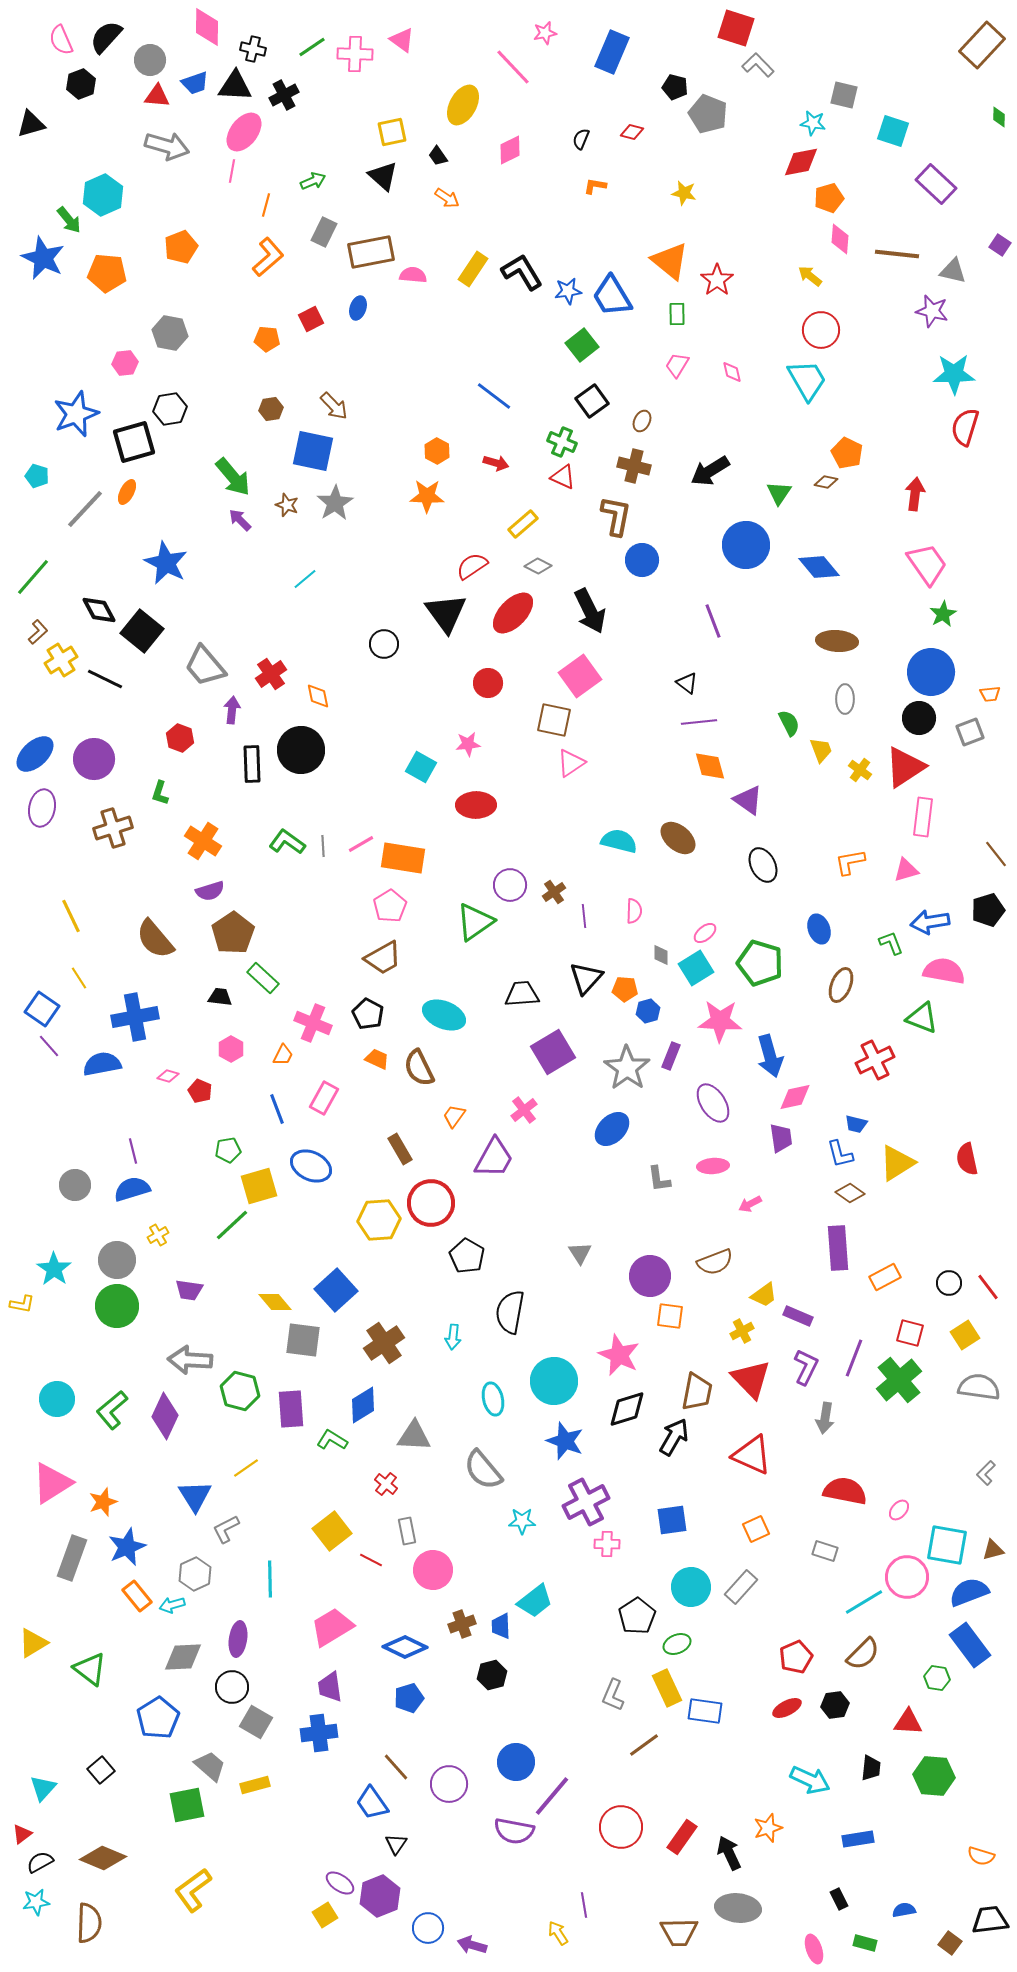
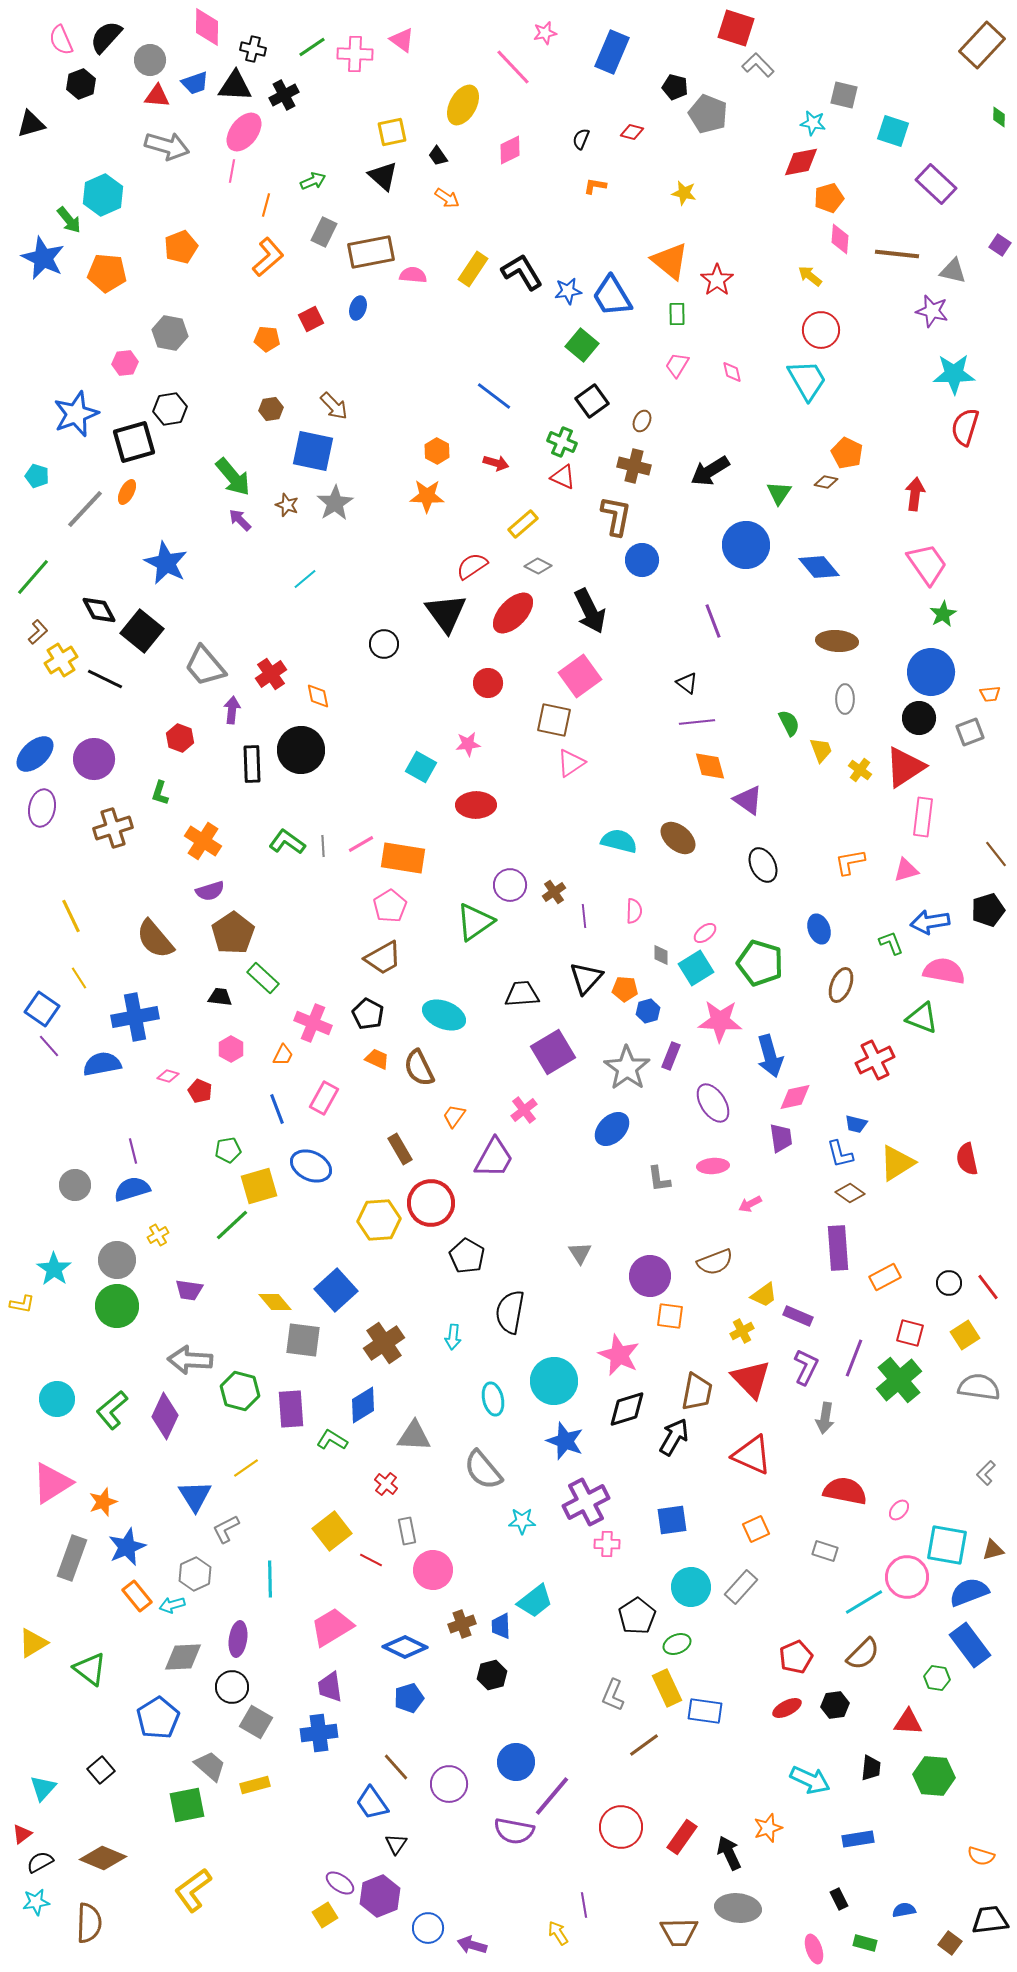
green square at (582, 345): rotated 12 degrees counterclockwise
purple line at (699, 722): moved 2 px left
